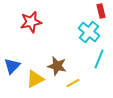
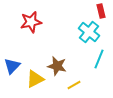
yellow line: moved 1 px right, 2 px down
